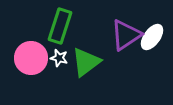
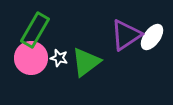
green rectangle: moved 25 px left, 4 px down; rotated 12 degrees clockwise
